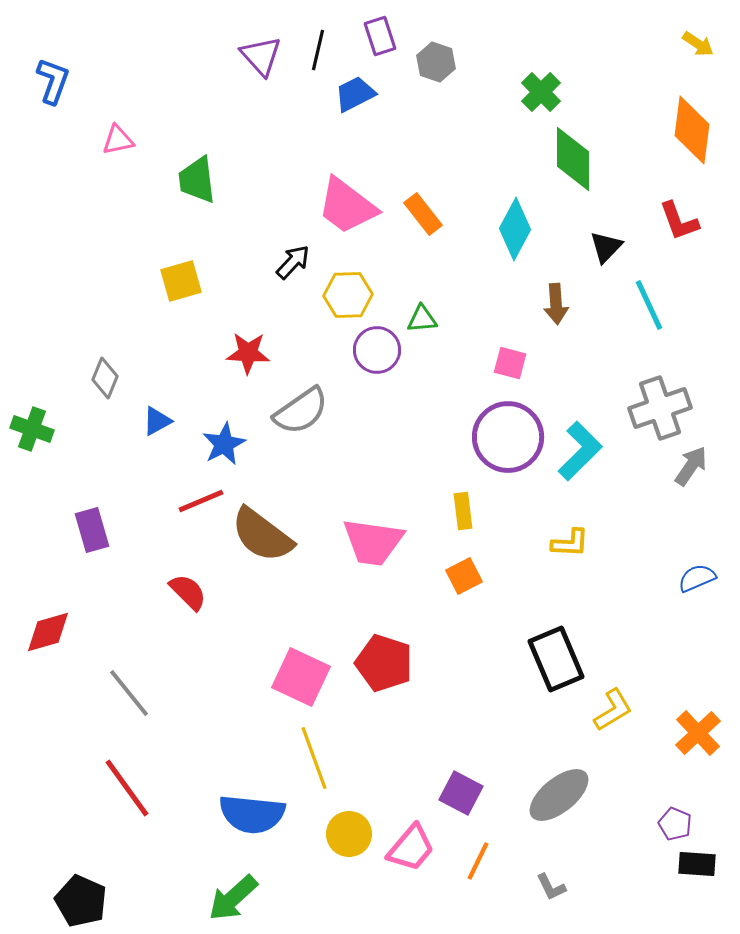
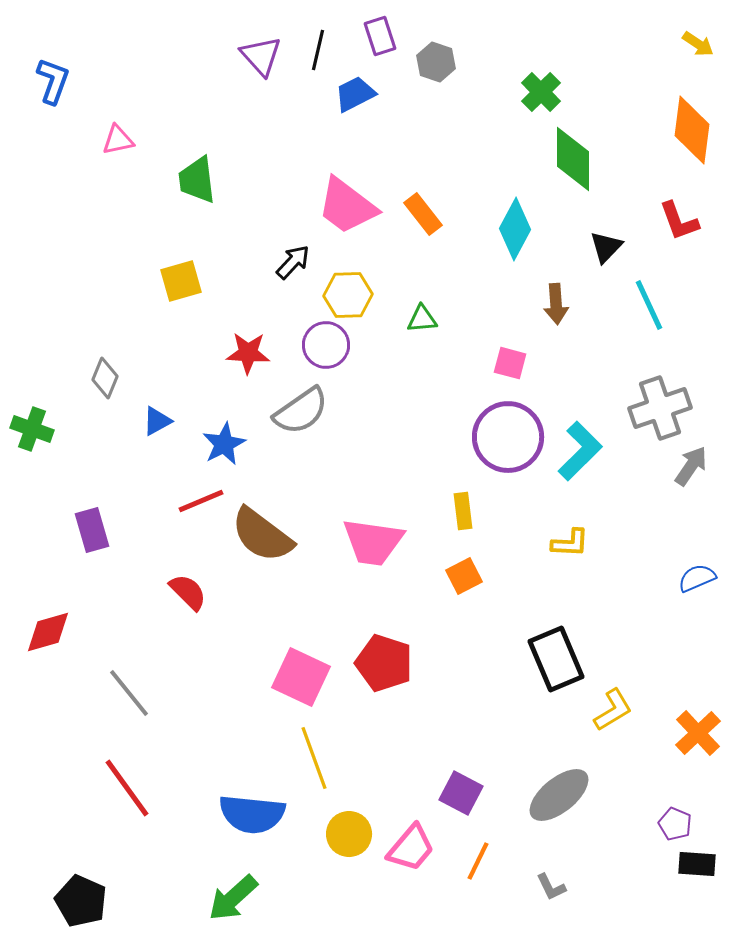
purple circle at (377, 350): moved 51 px left, 5 px up
